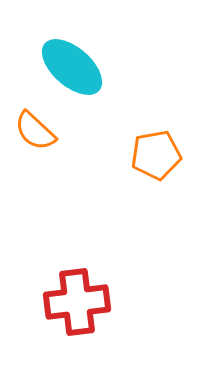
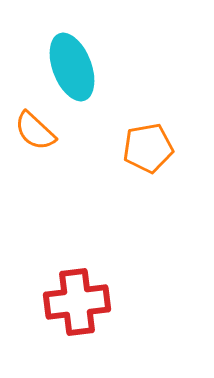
cyan ellipse: rotated 28 degrees clockwise
orange pentagon: moved 8 px left, 7 px up
